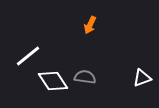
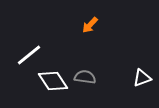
orange arrow: rotated 18 degrees clockwise
white line: moved 1 px right, 1 px up
